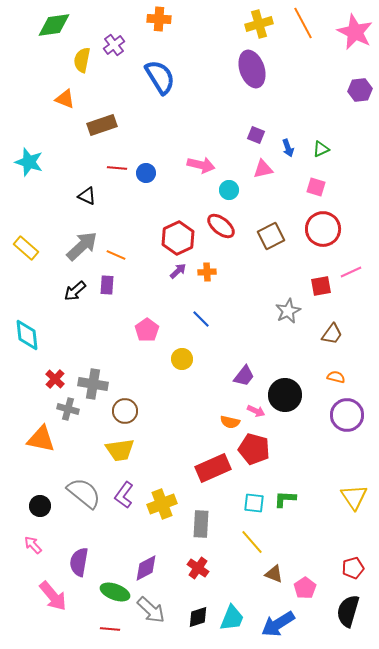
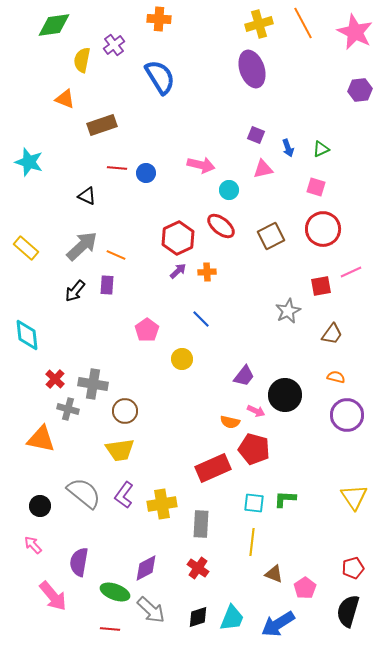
black arrow at (75, 291): rotated 10 degrees counterclockwise
yellow cross at (162, 504): rotated 12 degrees clockwise
yellow line at (252, 542): rotated 48 degrees clockwise
